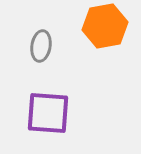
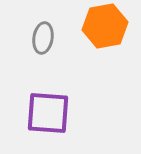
gray ellipse: moved 2 px right, 8 px up
